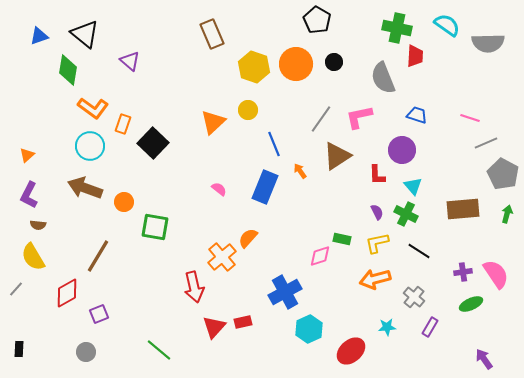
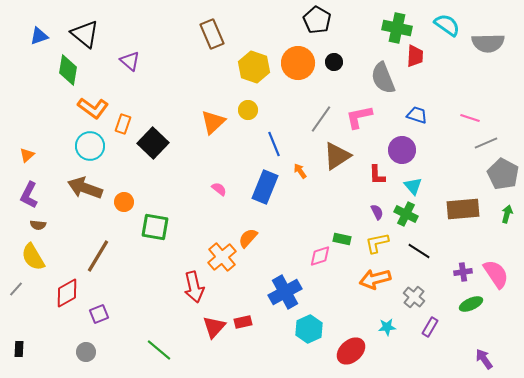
orange circle at (296, 64): moved 2 px right, 1 px up
